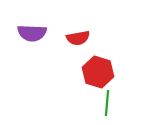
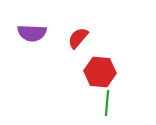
red semicircle: rotated 140 degrees clockwise
red hexagon: moved 2 px right; rotated 12 degrees counterclockwise
